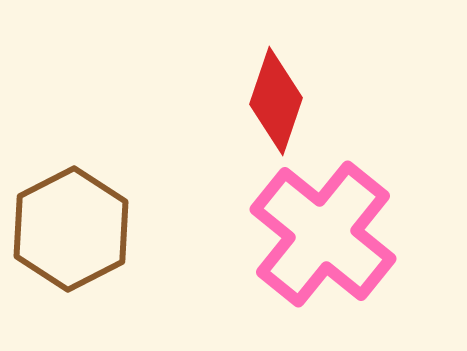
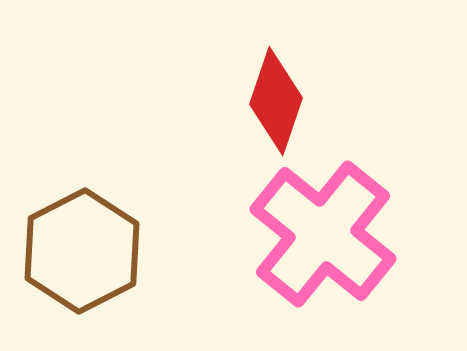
brown hexagon: moved 11 px right, 22 px down
